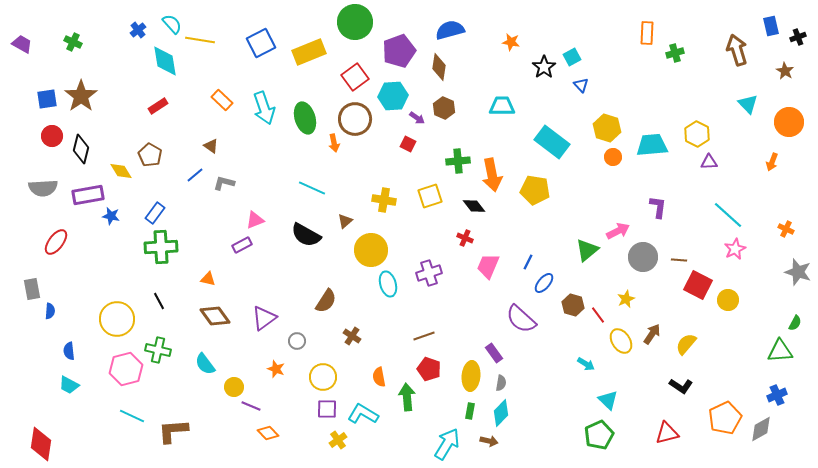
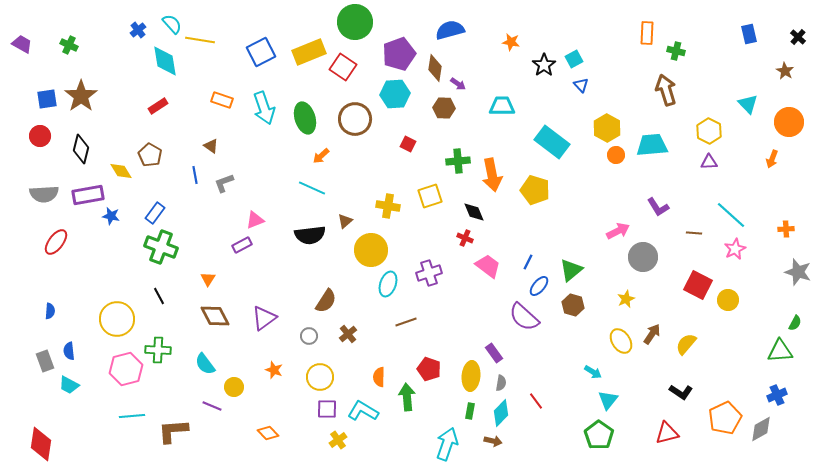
blue rectangle at (771, 26): moved 22 px left, 8 px down
black cross at (798, 37): rotated 28 degrees counterclockwise
green cross at (73, 42): moved 4 px left, 3 px down
blue square at (261, 43): moved 9 px down
brown arrow at (737, 50): moved 71 px left, 40 px down
purple pentagon at (399, 51): moved 3 px down
green cross at (675, 53): moved 1 px right, 2 px up; rotated 30 degrees clockwise
cyan square at (572, 57): moved 2 px right, 2 px down
brown diamond at (439, 67): moved 4 px left, 1 px down
black star at (544, 67): moved 2 px up
red square at (355, 77): moved 12 px left, 10 px up; rotated 20 degrees counterclockwise
cyan hexagon at (393, 96): moved 2 px right, 2 px up
orange rectangle at (222, 100): rotated 25 degrees counterclockwise
brown hexagon at (444, 108): rotated 20 degrees counterclockwise
purple arrow at (417, 118): moved 41 px right, 34 px up
yellow hexagon at (607, 128): rotated 12 degrees clockwise
yellow hexagon at (697, 134): moved 12 px right, 3 px up
red circle at (52, 136): moved 12 px left
orange arrow at (334, 143): moved 13 px left, 13 px down; rotated 60 degrees clockwise
orange circle at (613, 157): moved 3 px right, 2 px up
orange arrow at (772, 162): moved 3 px up
blue line at (195, 175): rotated 60 degrees counterclockwise
gray L-shape at (224, 183): rotated 35 degrees counterclockwise
gray semicircle at (43, 188): moved 1 px right, 6 px down
yellow pentagon at (535, 190): rotated 8 degrees clockwise
yellow cross at (384, 200): moved 4 px right, 6 px down
black diamond at (474, 206): moved 6 px down; rotated 15 degrees clockwise
purple L-shape at (658, 207): rotated 140 degrees clockwise
cyan line at (728, 215): moved 3 px right
orange cross at (786, 229): rotated 28 degrees counterclockwise
black semicircle at (306, 235): moved 4 px right; rotated 36 degrees counterclockwise
green cross at (161, 247): rotated 24 degrees clockwise
green triangle at (587, 250): moved 16 px left, 20 px down
brown line at (679, 260): moved 15 px right, 27 px up
pink trapezoid at (488, 266): rotated 104 degrees clockwise
orange triangle at (208, 279): rotated 49 degrees clockwise
blue ellipse at (544, 283): moved 5 px left, 3 px down
cyan ellipse at (388, 284): rotated 35 degrees clockwise
gray rectangle at (32, 289): moved 13 px right, 72 px down; rotated 10 degrees counterclockwise
black line at (159, 301): moved 5 px up
red line at (598, 315): moved 62 px left, 86 px down
brown diamond at (215, 316): rotated 8 degrees clockwise
purple semicircle at (521, 319): moved 3 px right, 2 px up
brown cross at (352, 336): moved 4 px left, 2 px up; rotated 18 degrees clockwise
brown line at (424, 336): moved 18 px left, 14 px up
gray circle at (297, 341): moved 12 px right, 5 px up
green cross at (158, 350): rotated 10 degrees counterclockwise
cyan arrow at (586, 364): moved 7 px right, 8 px down
orange star at (276, 369): moved 2 px left, 1 px down
yellow circle at (323, 377): moved 3 px left
orange semicircle at (379, 377): rotated 12 degrees clockwise
black L-shape at (681, 386): moved 6 px down
cyan triangle at (608, 400): rotated 25 degrees clockwise
purple line at (251, 406): moved 39 px left
cyan L-shape at (363, 414): moved 3 px up
cyan line at (132, 416): rotated 30 degrees counterclockwise
green pentagon at (599, 435): rotated 12 degrees counterclockwise
brown arrow at (489, 441): moved 4 px right
cyan arrow at (447, 444): rotated 12 degrees counterclockwise
